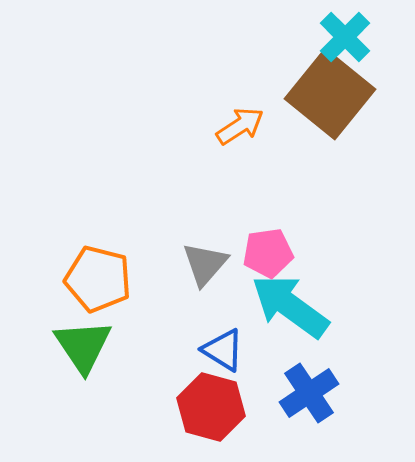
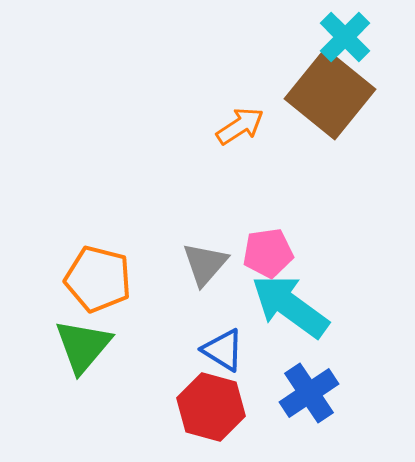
green triangle: rotated 14 degrees clockwise
